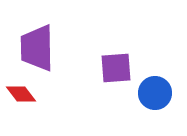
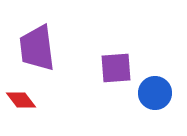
purple trapezoid: rotated 6 degrees counterclockwise
red diamond: moved 6 px down
